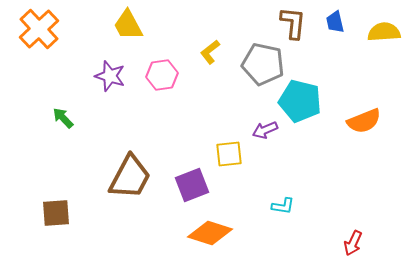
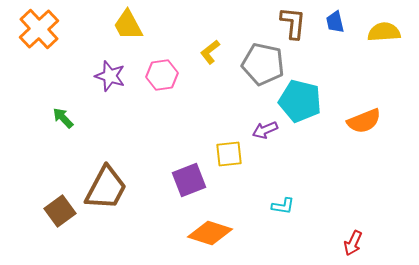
brown trapezoid: moved 24 px left, 11 px down
purple square: moved 3 px left, 5 px up
brown square: moved 4 px right, 2 px up; rotated 32 degrees counterclockwise
